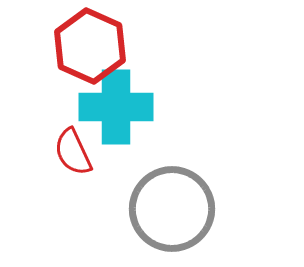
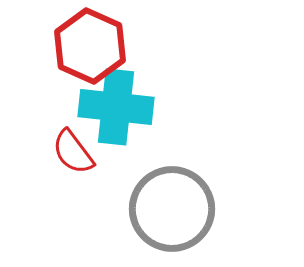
cyan cross: rotated 6 degrees clockwise
red semicircle: rotated 12 degrees counterclockwise
